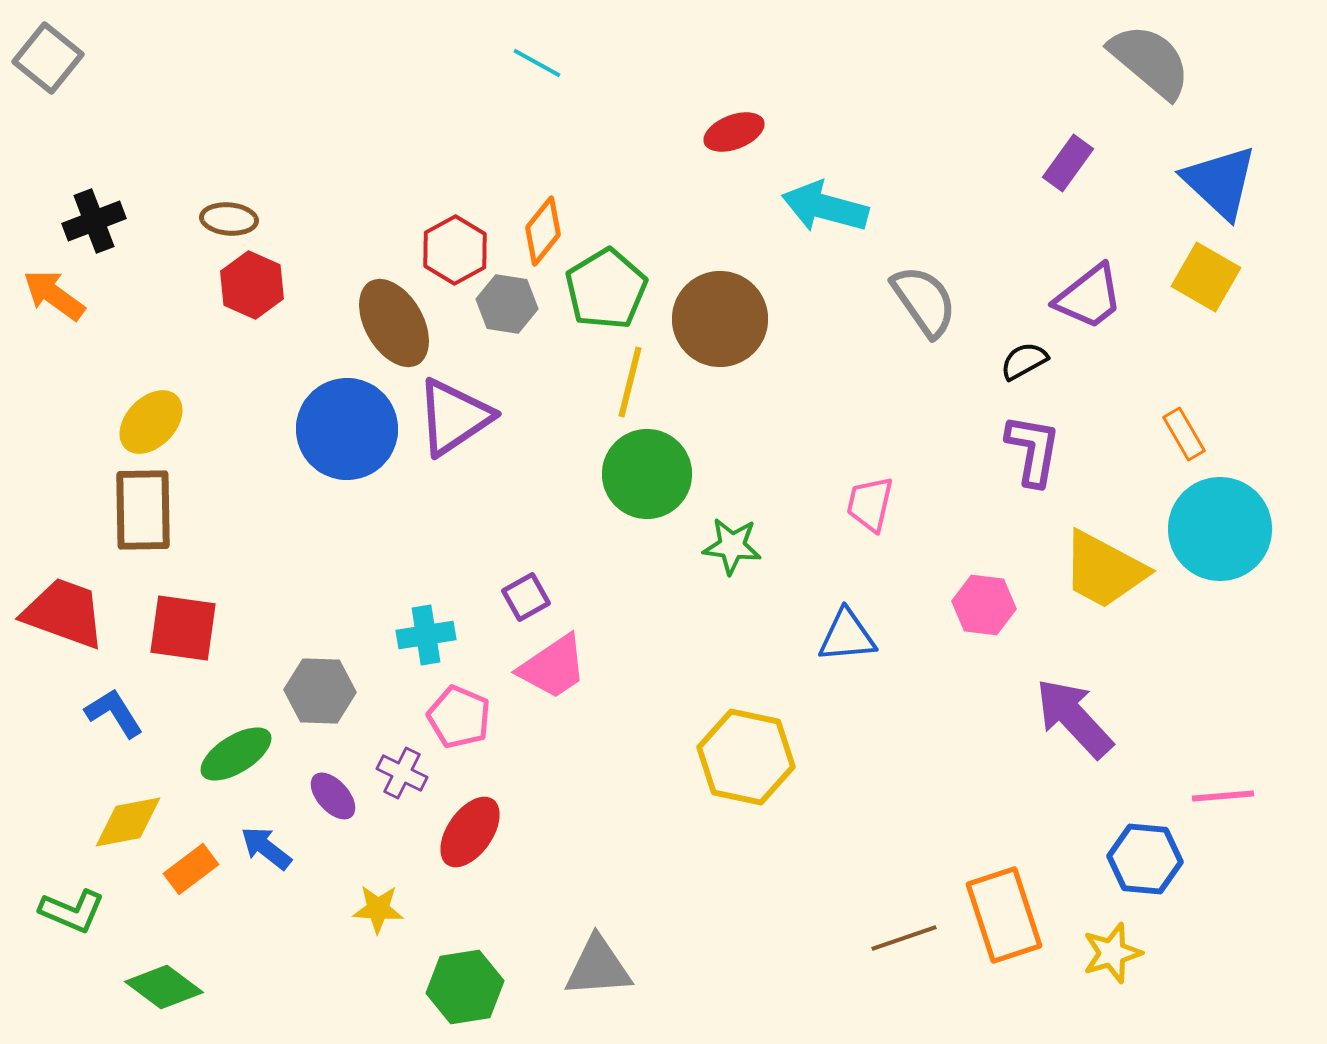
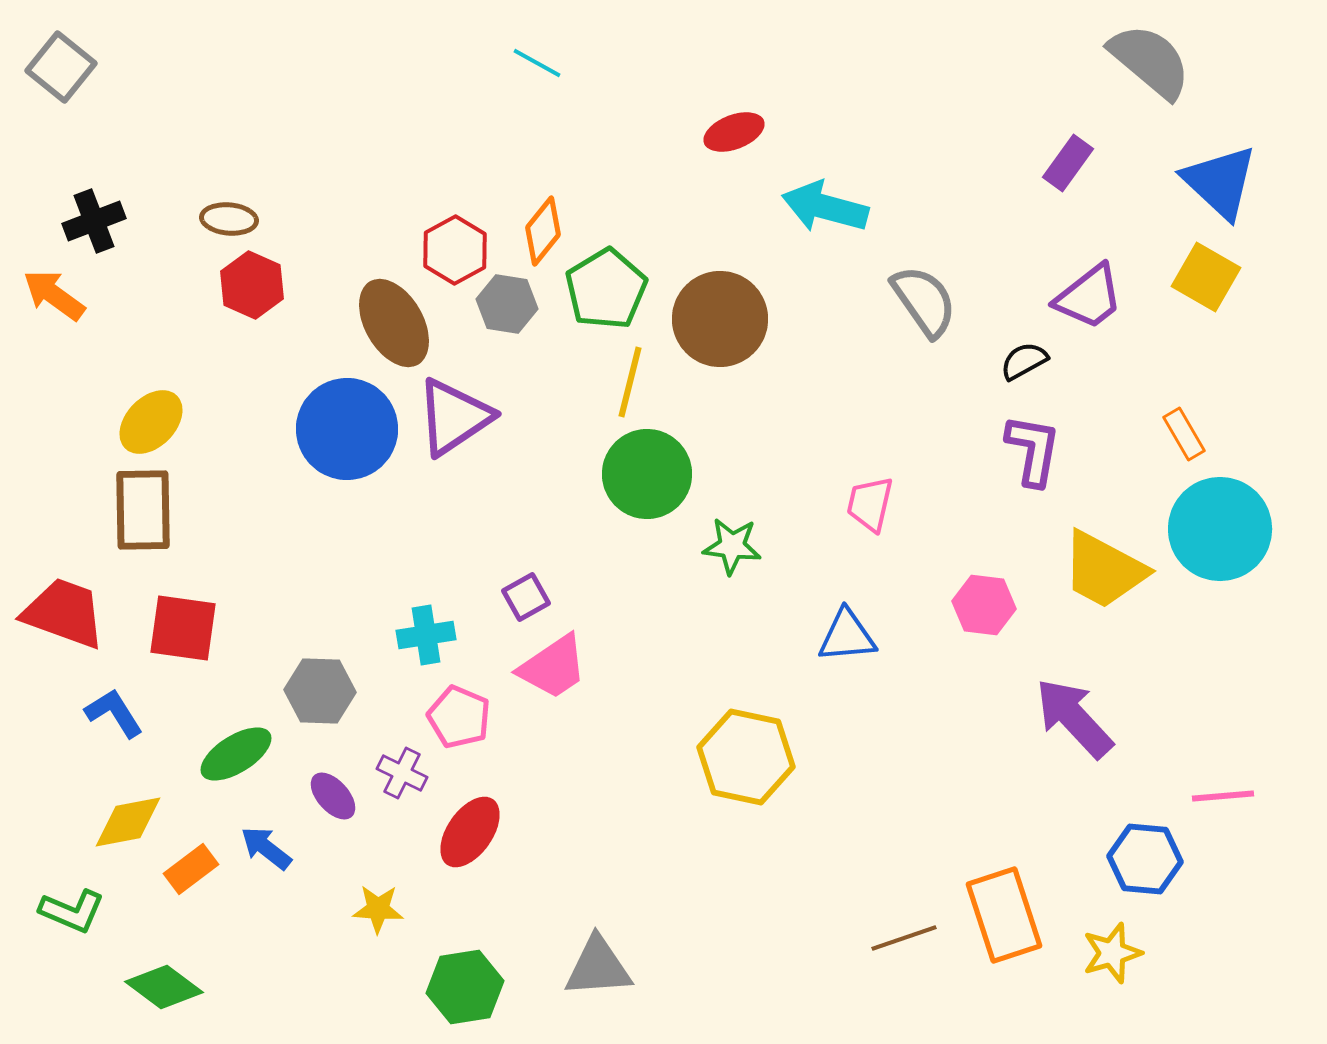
gray square at (48, 58): moved 13 px right, 9 px down
